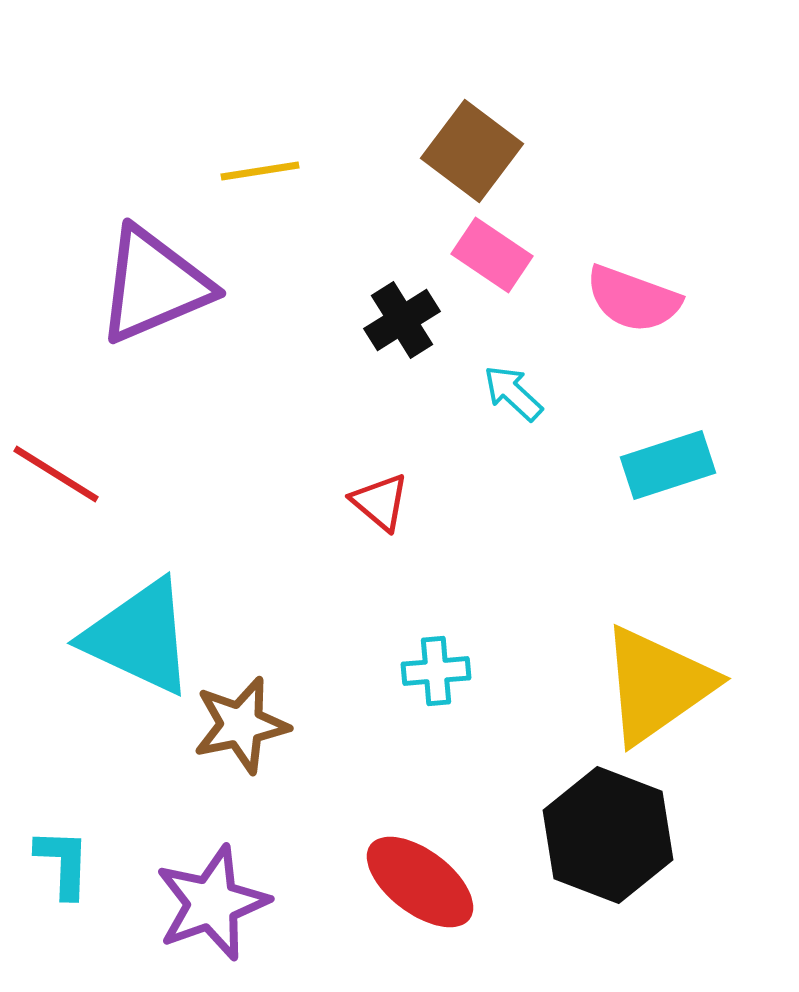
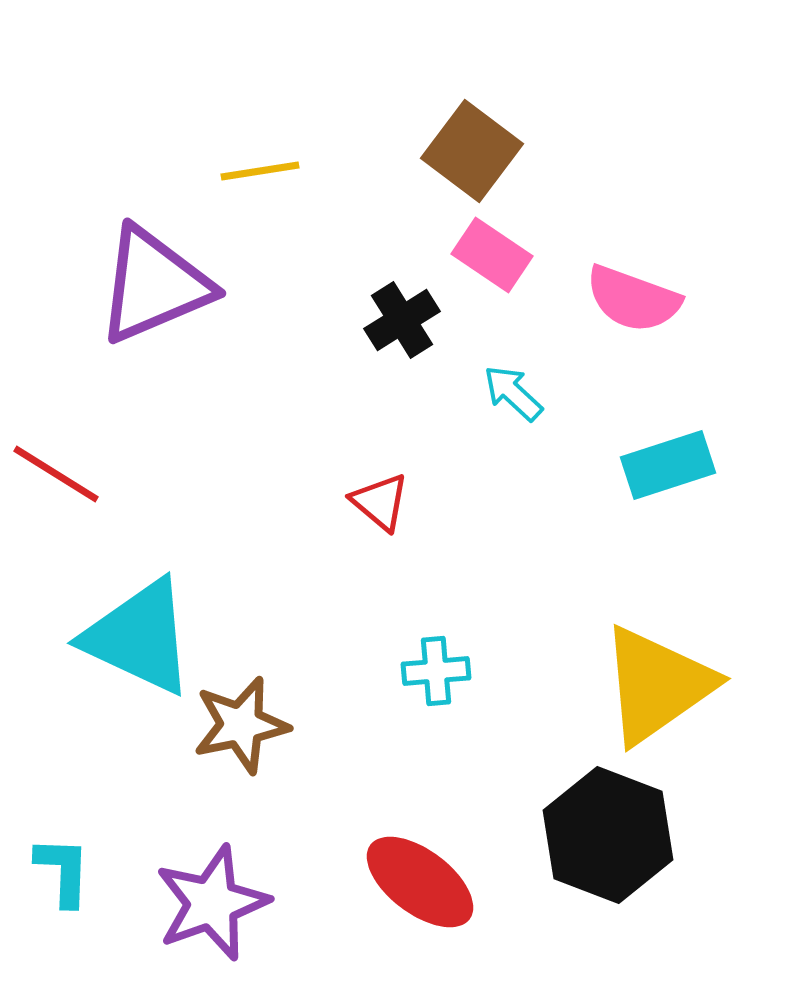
cyan L-shape: moved 8 px down
